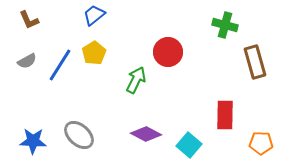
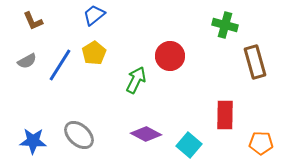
brown L-shape: moved 4 px right, 1 px down
red circle: moved 2 px right, 4 px down
